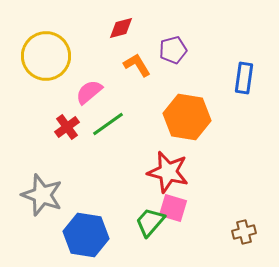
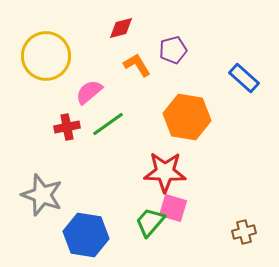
blue rectangle: rotated 56 degrees counterclockwise
red cross: rotated 25 degrees clockwise
red star: moved 3 px left; rotated 12 degrees counterclockwise
